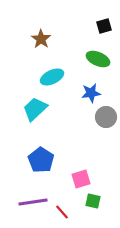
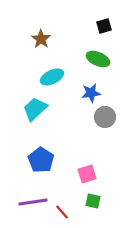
gray circle: moved 1 px left
pink square: moved 6 px right, 5 px up
